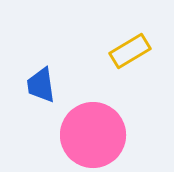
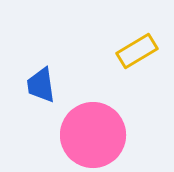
yellow rectangle: moved 7 px right
